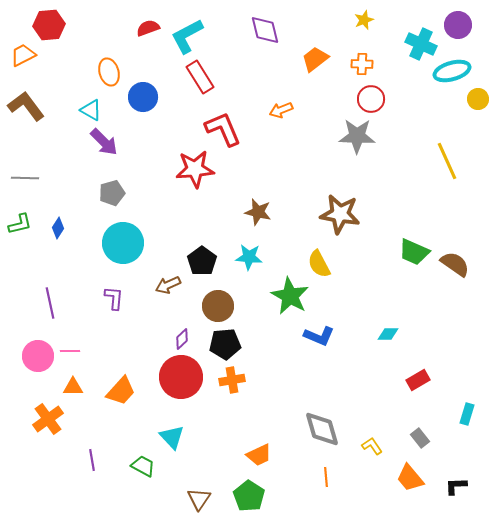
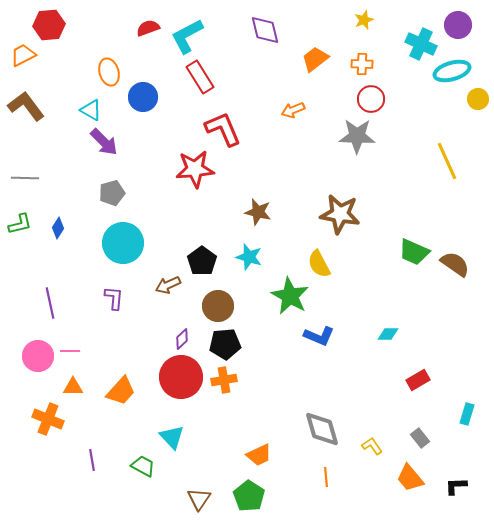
orange arrow at (281, 110): moved 12 px right
cyan star at (249, 257): rotated 12 degrees clockwise
orange cross at (232, 380): moved 8 px left
orange cross at (48, 419): rotated 32 degrees counterclockwise
